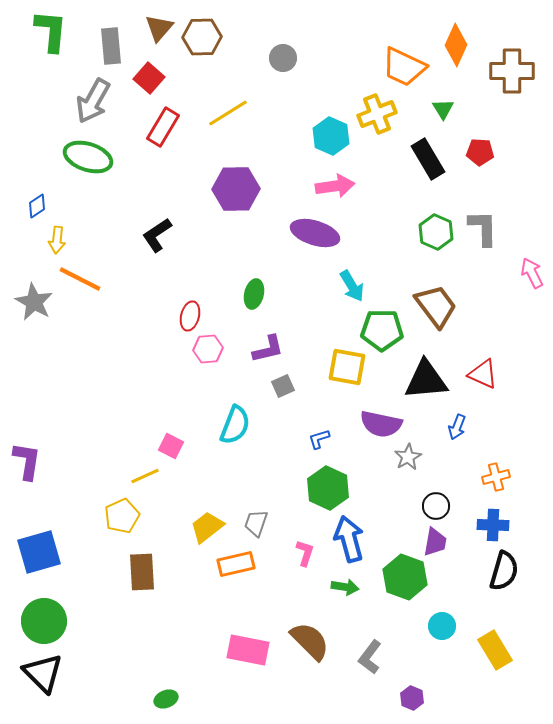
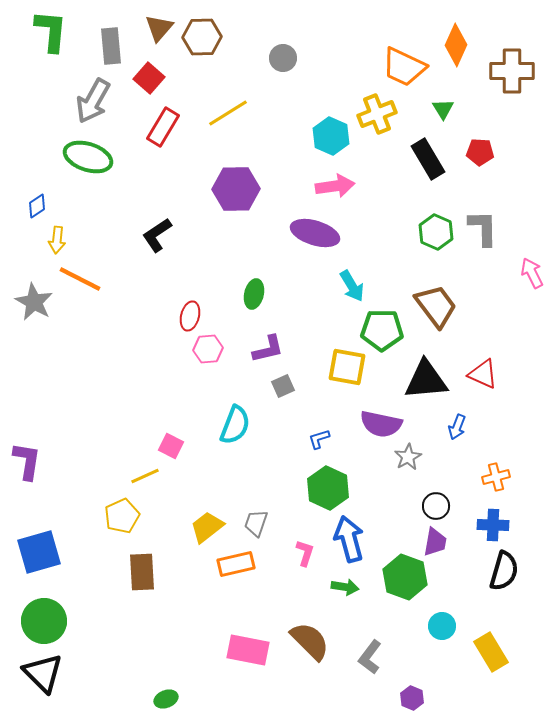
yellow rectangle at (495, 650): moved 4 px left, 2 px down
